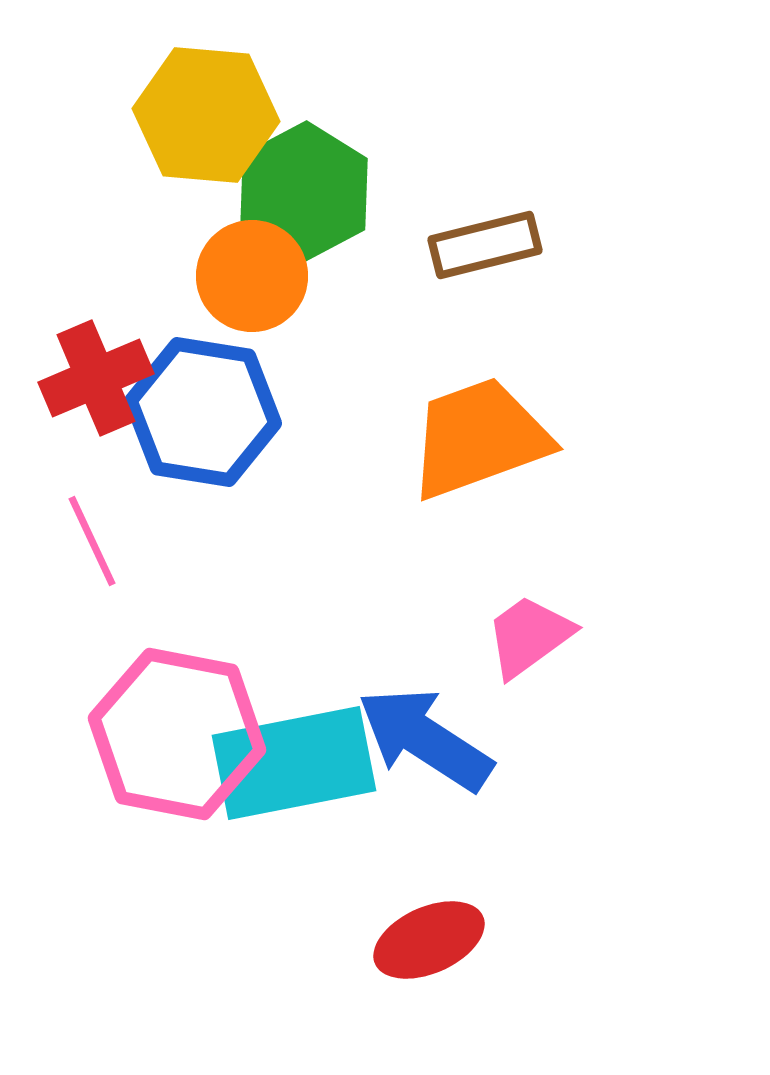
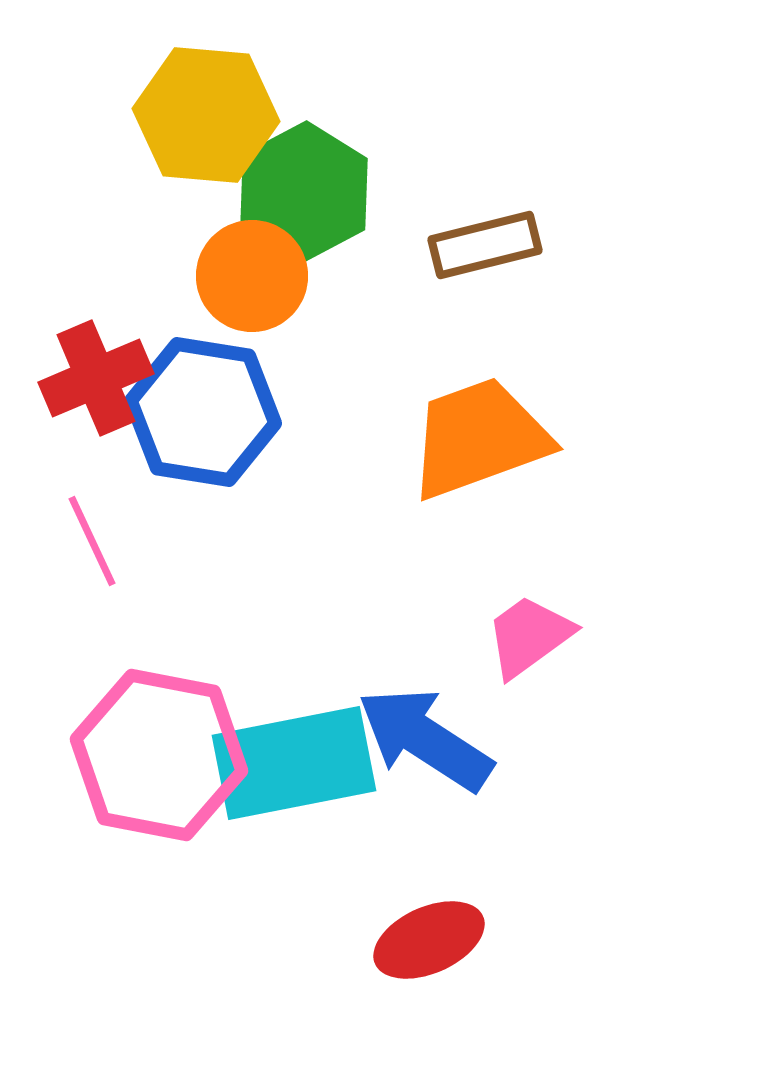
pink hexagon: moved 18 px left, 21 px down
